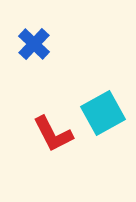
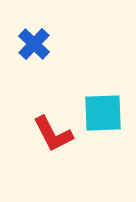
cyan square: rotated 27 degrees clockwise
